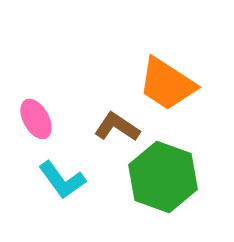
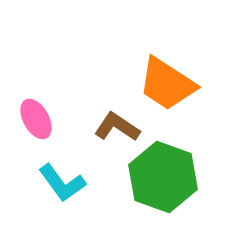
cyan L-shape: moved 3 px down
